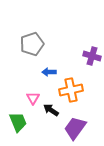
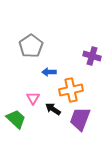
gray pentagon: moved 1 px left, 2 px down; rotated 15 degrees counterclockwise
black arrow: moved 2 px right, 1 px up
green trapezoid: moved 2 px left, 3 px up; rotated 25 degrees counterclockwise
purple trapezoid: moved 5 px right, 9 px up; rotated 15 degrees counterclockwise
